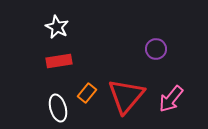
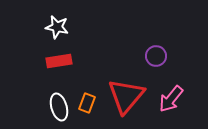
white star: rotated 15 degrees counterclockwise
purple circle: moved 7 px down
orange rectangle: moved 10 px down; rotated 18 degrees counterclockwise
white ellipse: moved 1 px right, 1 px up
